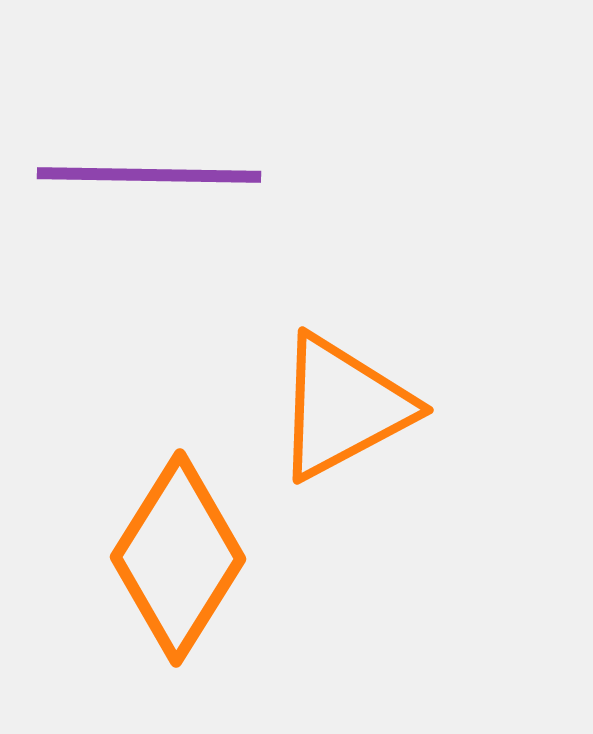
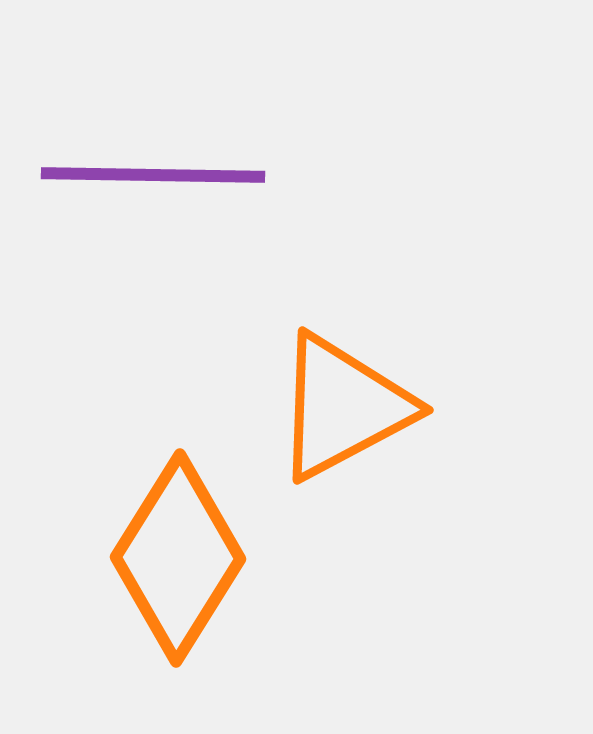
purple line: moved 4 px right
